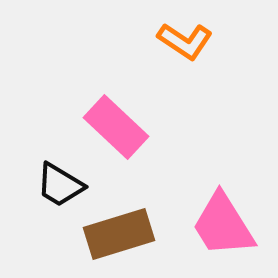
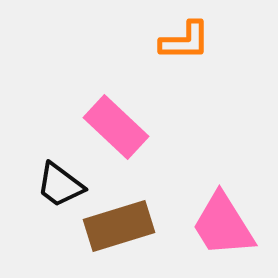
orange L-shape: rotated 34 degrees counterclockwise
black trapezoid: rotated 6 degrees clockwise
brown rectangle: moved 8 px up
